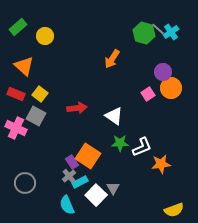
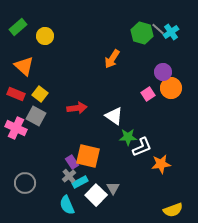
green hexagon: moved 2 px left
green star: moved 8 px right, 6 px up
orange square: rotated 20 degrees counterclockwise
yellow semicircle: moved 1 px left
